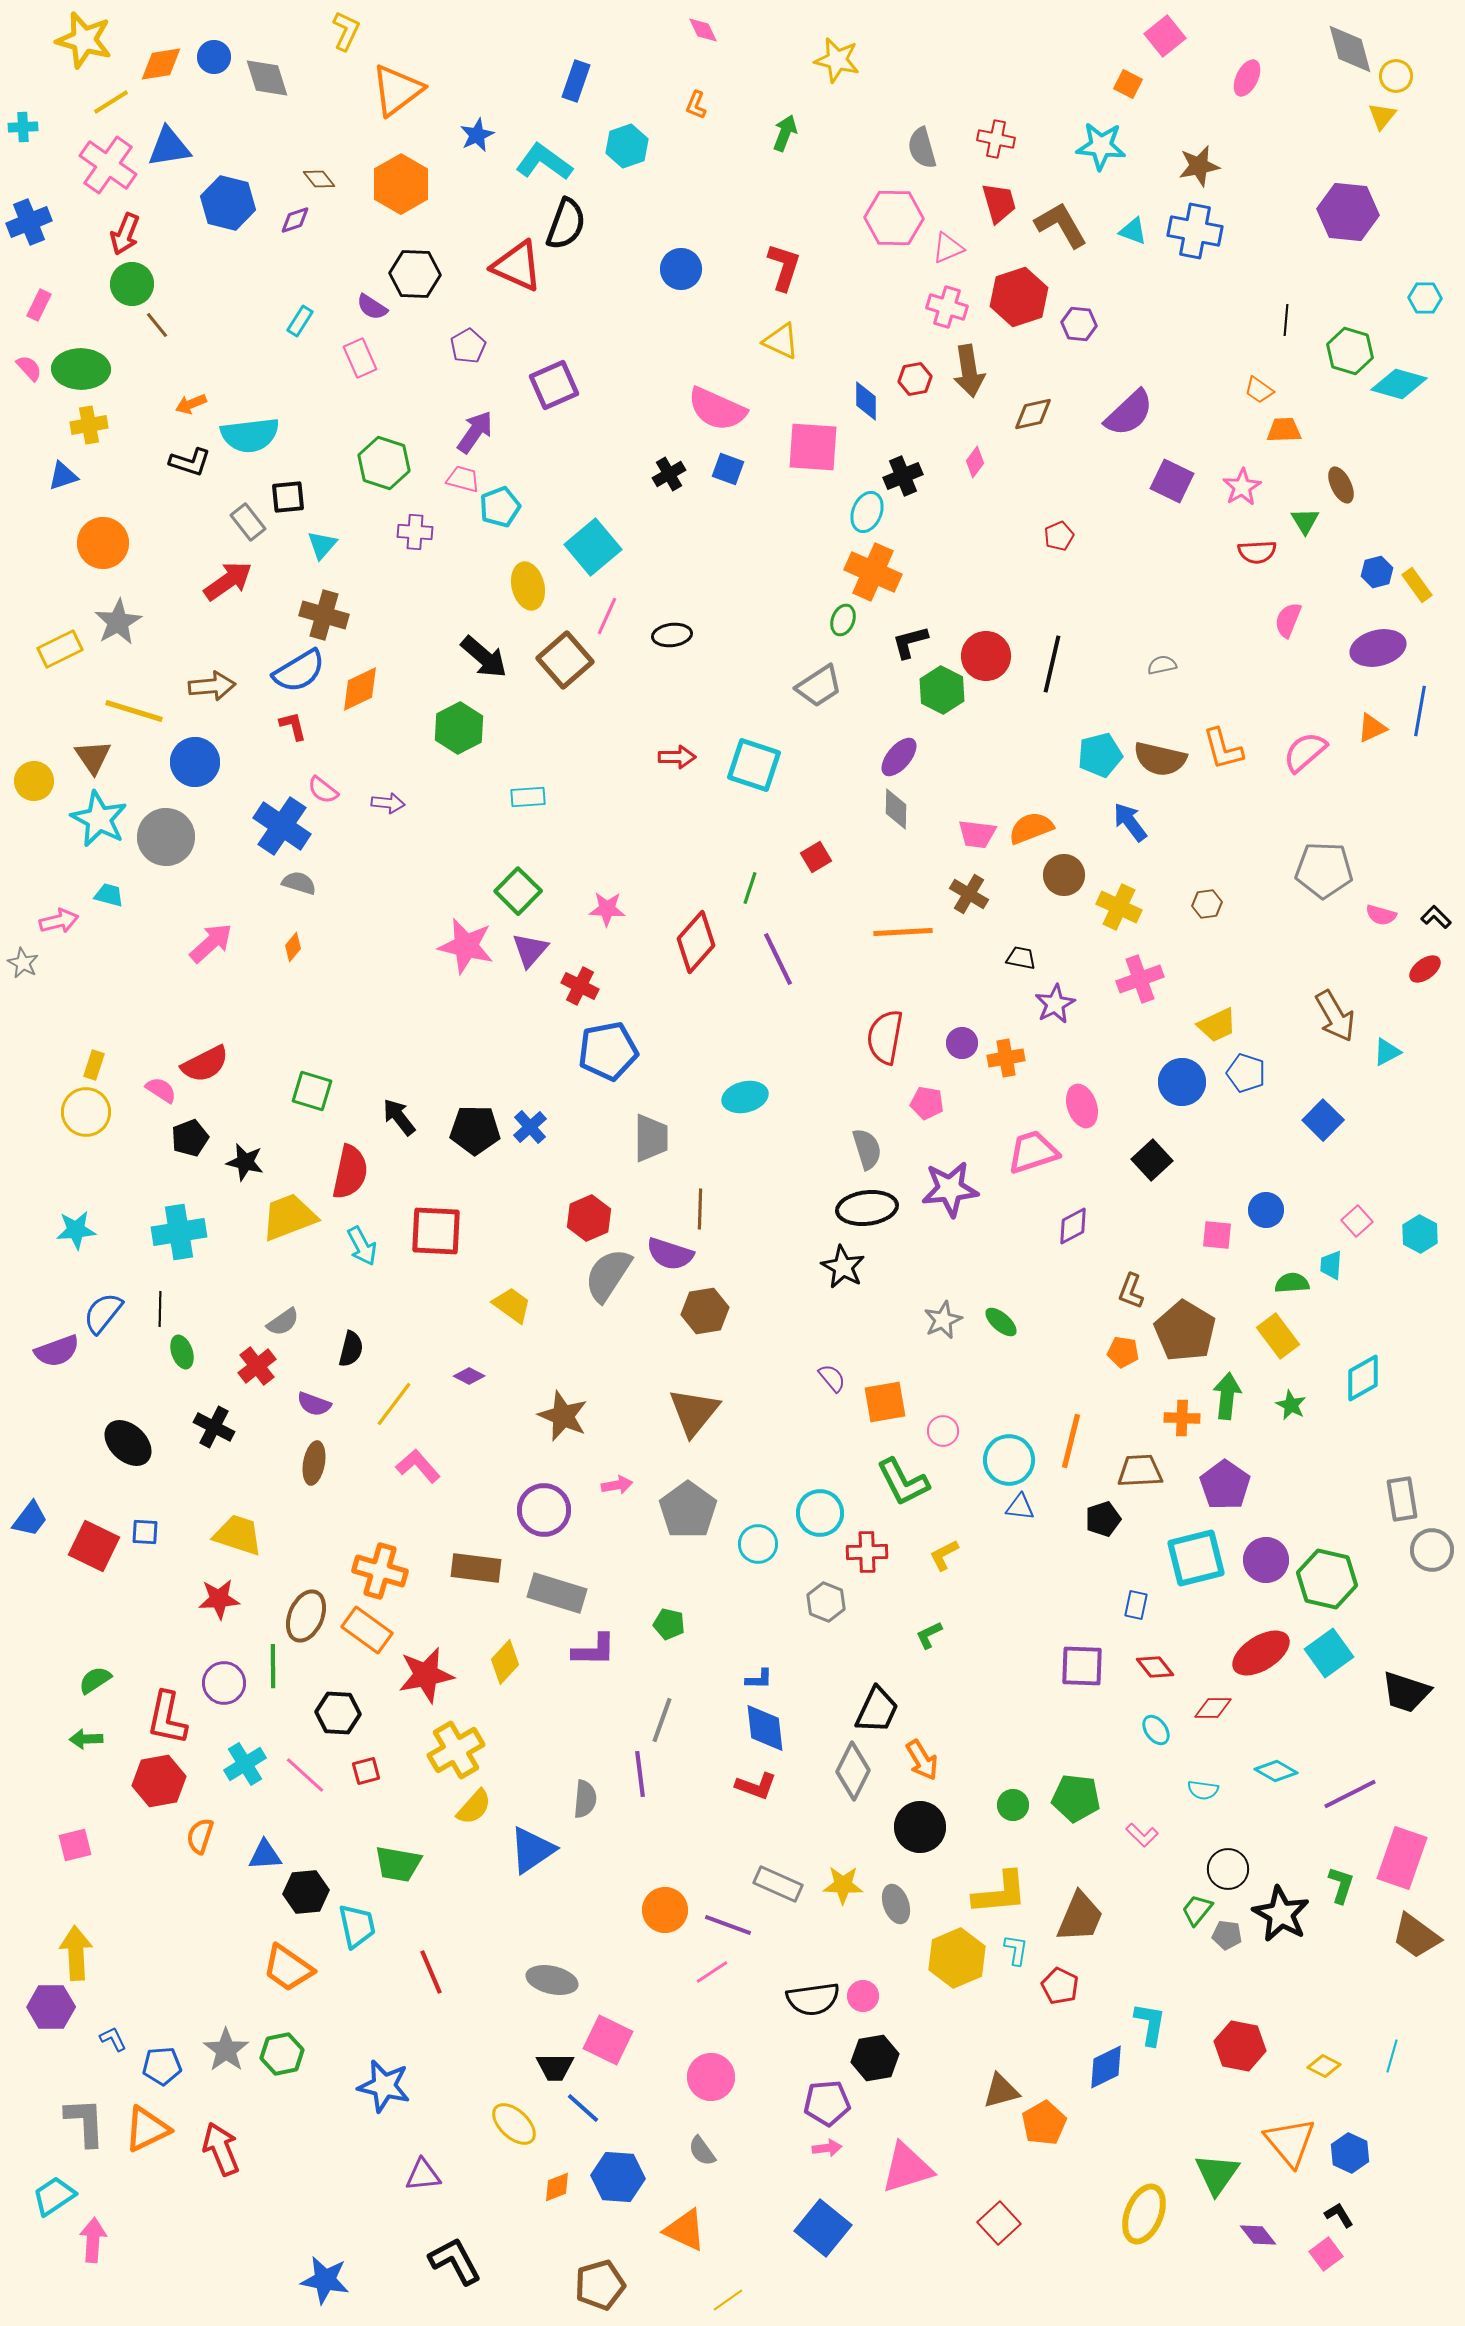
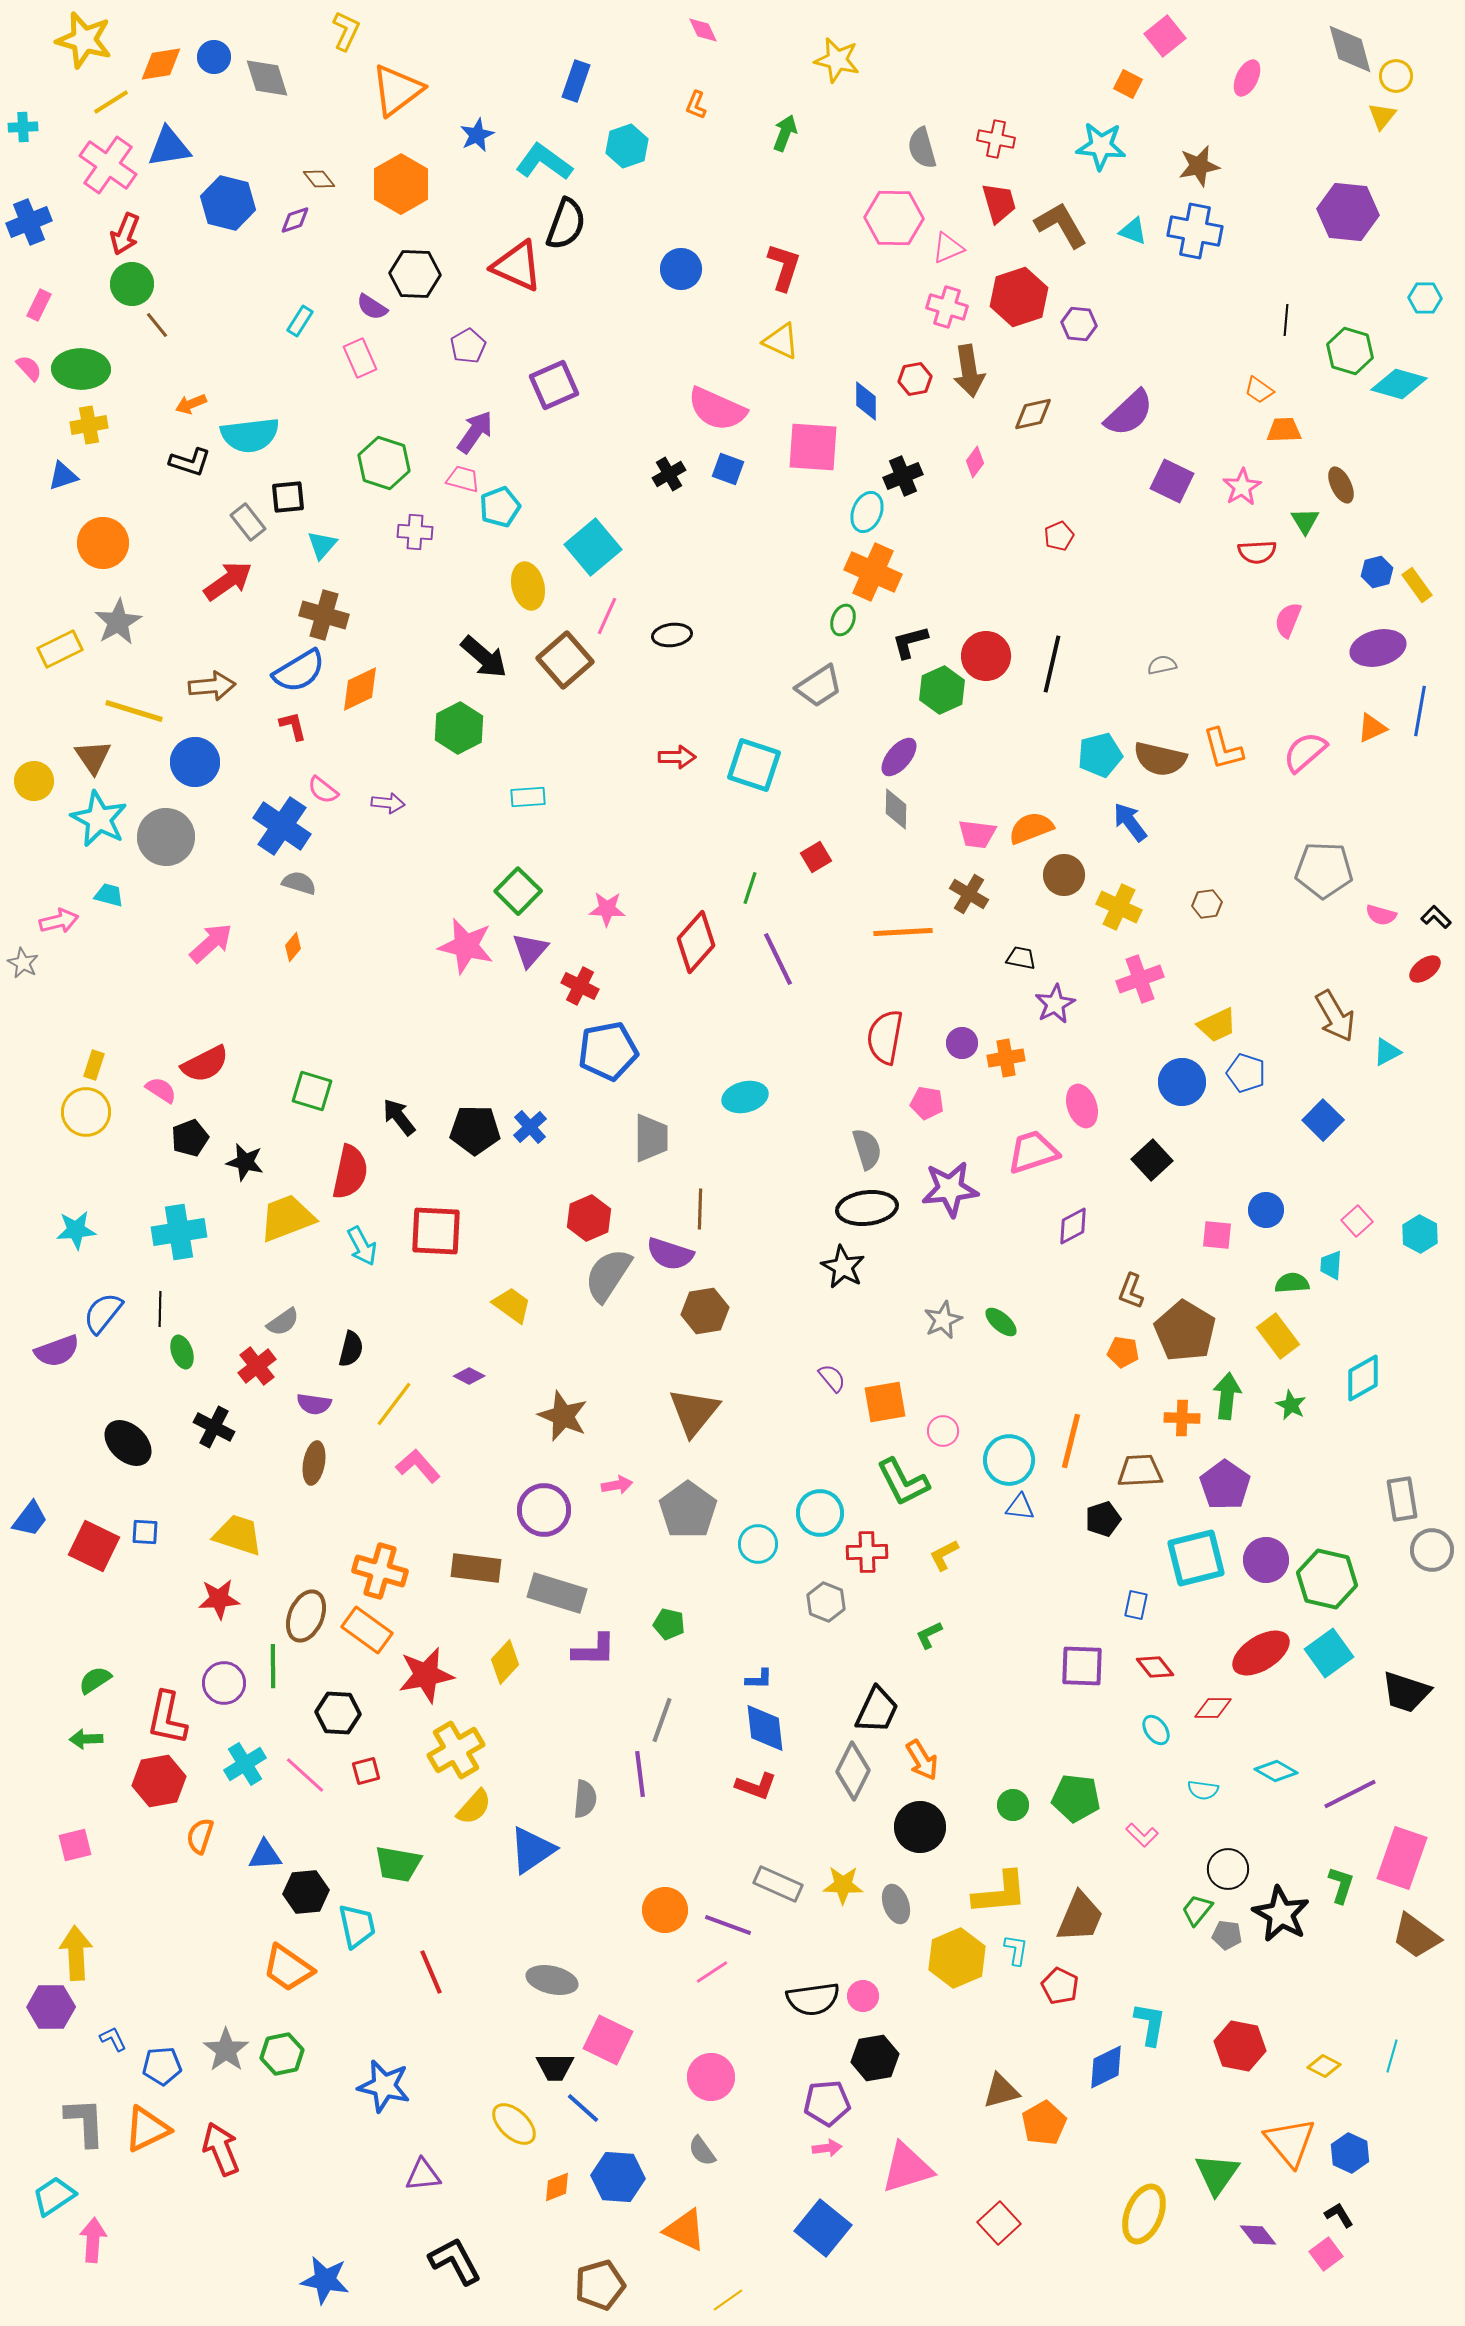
green hexagon at (942, 690): rotated 9 degrees clockwise
yellow trapezoid at (289, 1217): moved 2 px left, 1 px down
purple semicircle at (314, 1404): rotated 12 degrees counterclockwise
